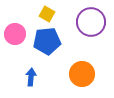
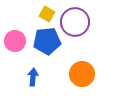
purple circle: moved 16 px left
pink circle: moved 7 px down
blue arrow: moved 2 px right
